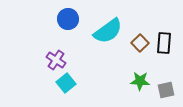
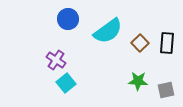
black rectangle: moved 3 px right
green star: moved 2 px left
